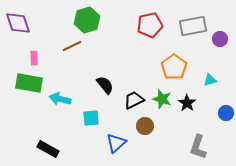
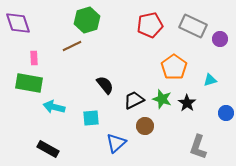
gray rectangle: rotated 36 degrees clockwise
cyan arrow: moved 6 px left, 8 px down
